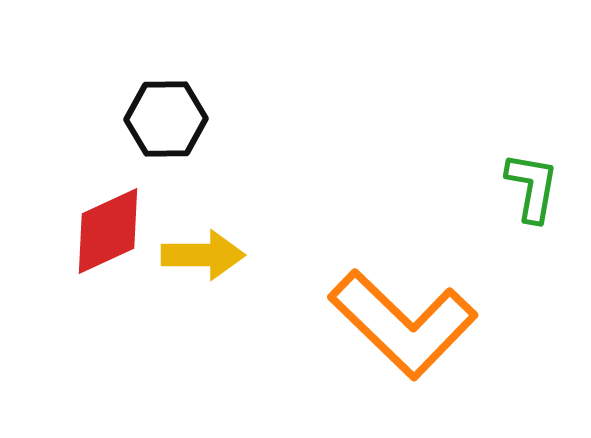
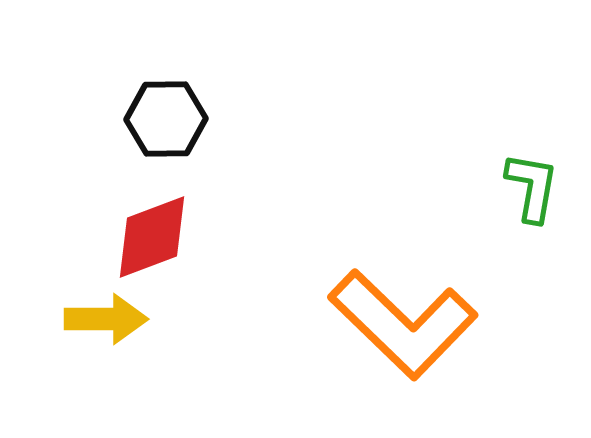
red diamond: moved 44 px right, 6 px down; rotated 4 degrees clockwise
yellow arrow: moved 97 px left, 64 px down
